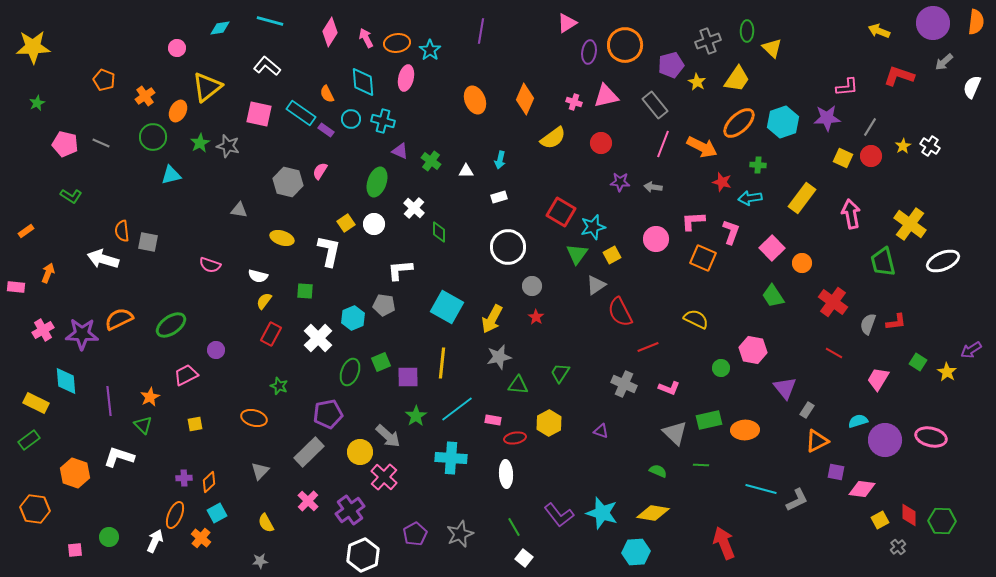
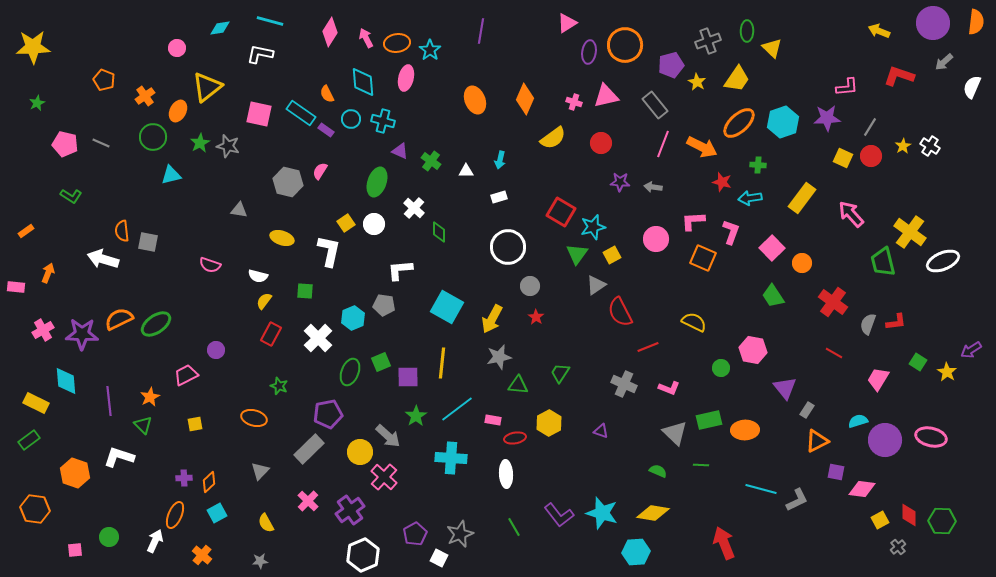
white L-shape at (267, 66): moved 7 px left, 12 px up; rotated 28 degrees counterclockwise
pink arrow at (851, 214): rotated 32 degrees counterclockwise
yellow cross at (910, 224): moved 8 px down
gray circle at (532, 286): moved 2 px left
yellow semicircle at (696, 319): moved 2 px left, 3 px down
green ellipse at (171, 325): moved 15 px left, 1 px up
gray rectangle at (309, 452): moved 3 px up
orange cross at (201, 538): moved 1 px right, 17 px down
white square at (524, 558): moved 85 px left; rotated 12 degrees counterclockwise
